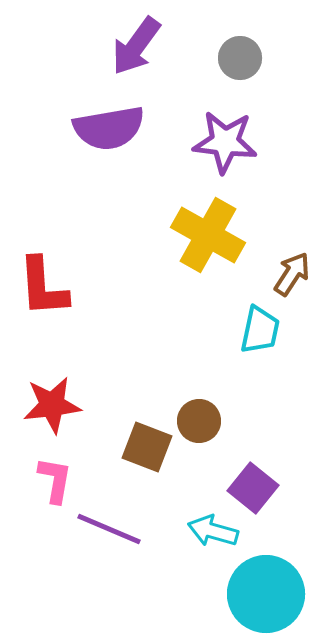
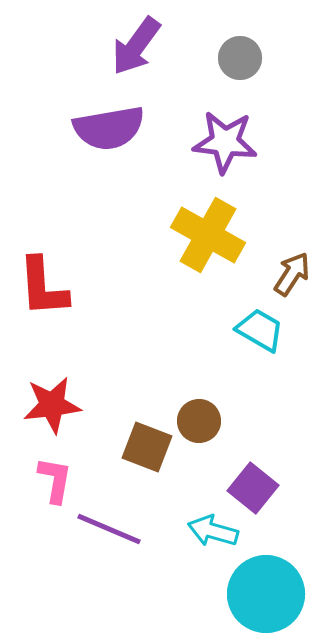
cyan trapezoid: rotated 72 degrees counterclockwise
